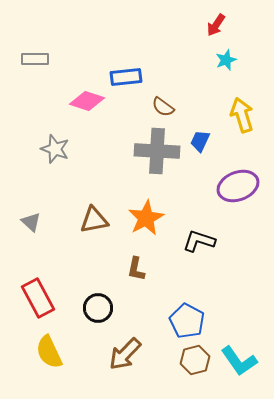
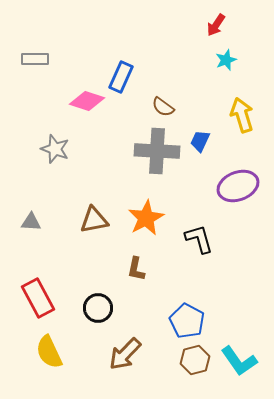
blue rectangle: moved 5 px left; rotated 60 degrees counterclockwise
gray triangle: rotated 40 degrees counterclockwise
black L-shape: moved 2 px up; rotated 56 degrees clockwise
